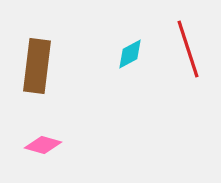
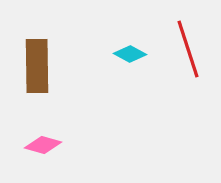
cyan diamond: rotated 56 degrees clockwise
brown rectangle: rotated 8 degrees counterclockwise
